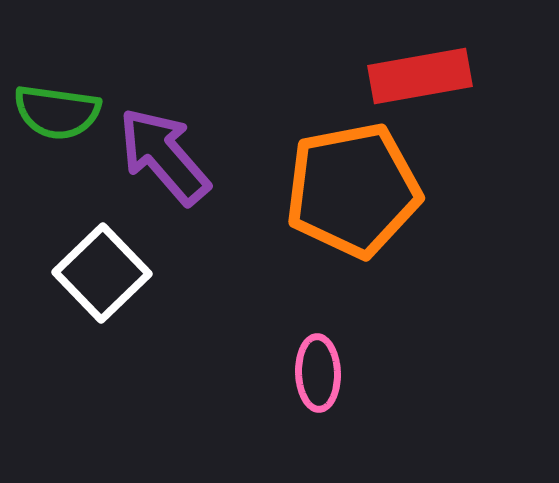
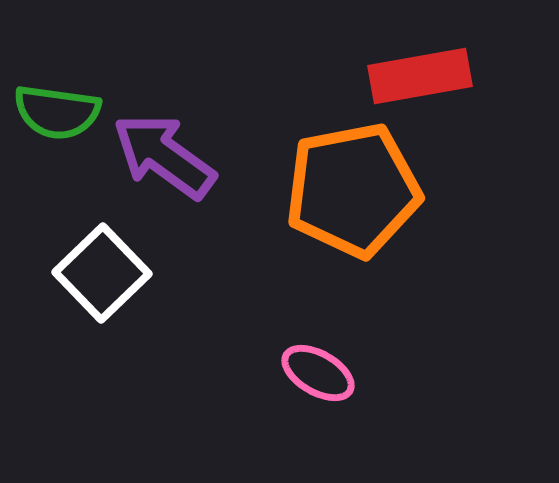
purple arrow: rotated 13 degrees counterclockwise
pink ellipse: rotated 58 degrees counterclockwise
